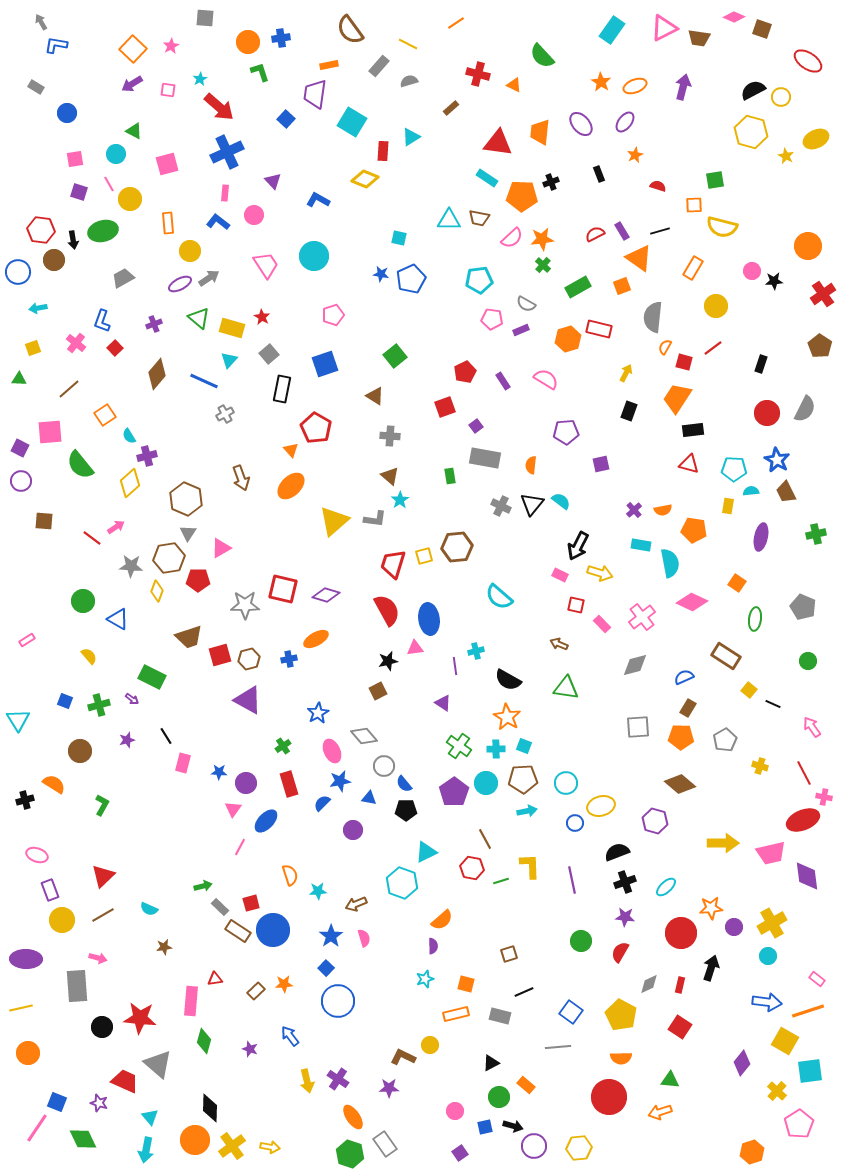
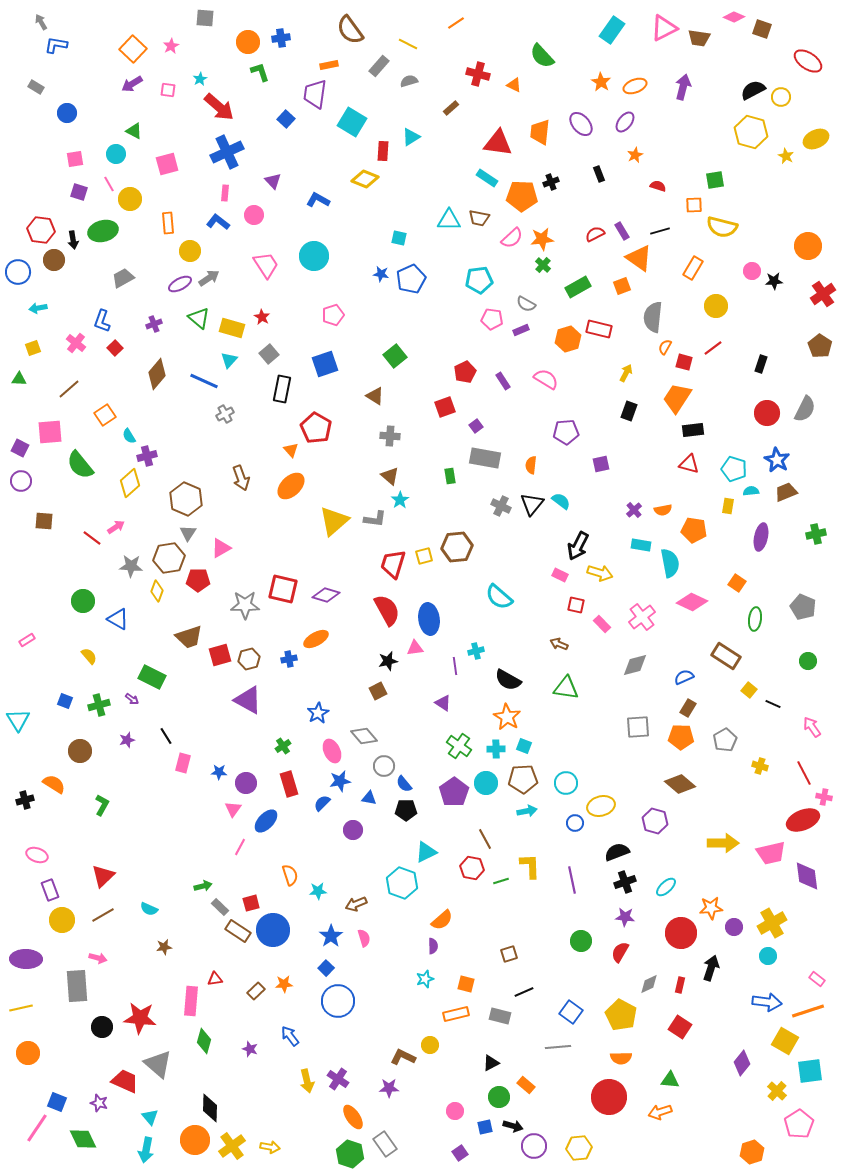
cyan pentagon at (734, 469): rotated 15 degrees clockwise
brown trapezoid at (786, 492): rotated 95 degrees clockwise
